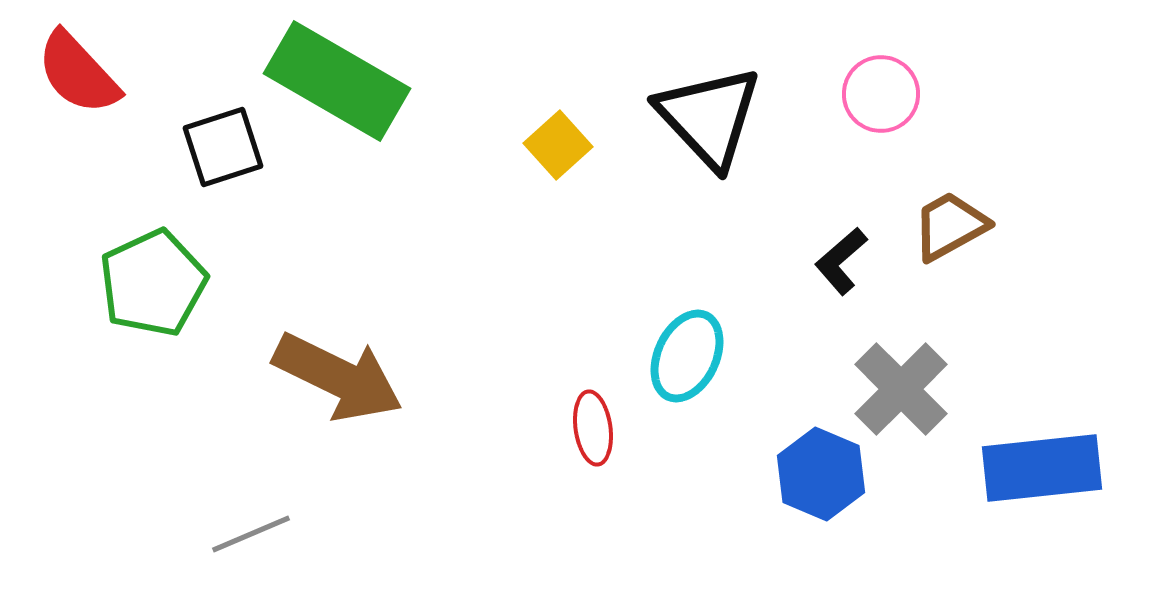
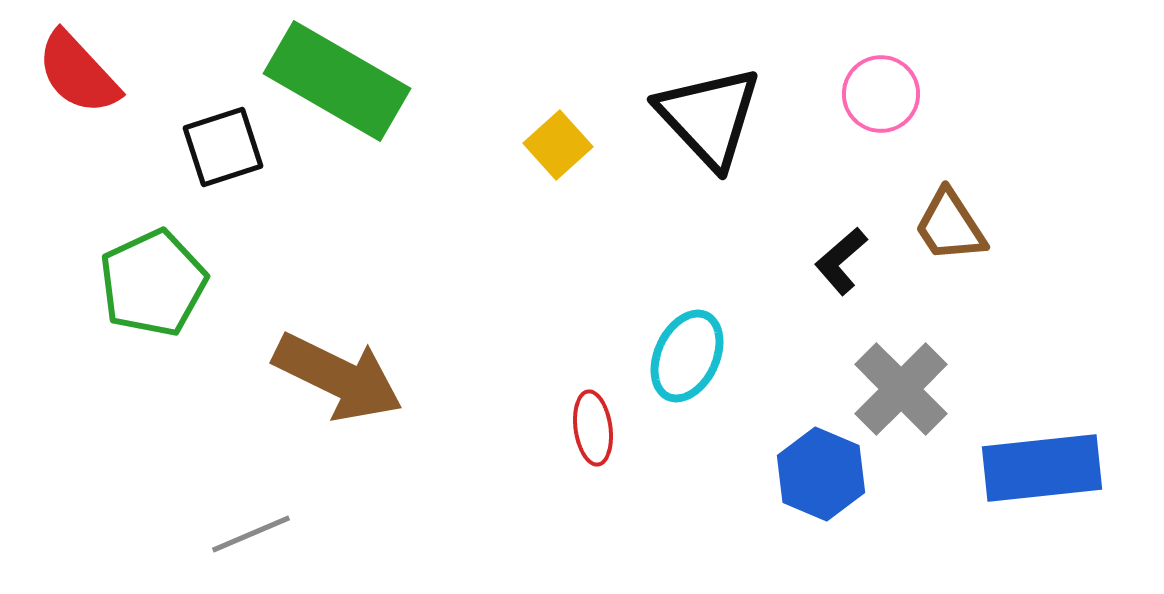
brown trapezoid: rotated 94 degrees counterclockwise
